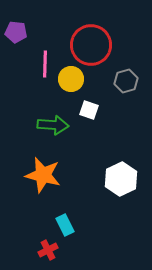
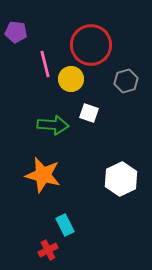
pink line: rotated 16 degrees counterclockwise
white square: moved 3 px down
